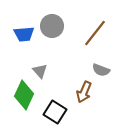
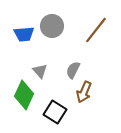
brown line: moved 1 px right, 3 px up
gray semicircle: moved 28 px left; rotated 96 degrees clockwise
